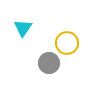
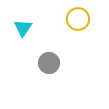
yellow circle: moved 11 px right, 24 px up
